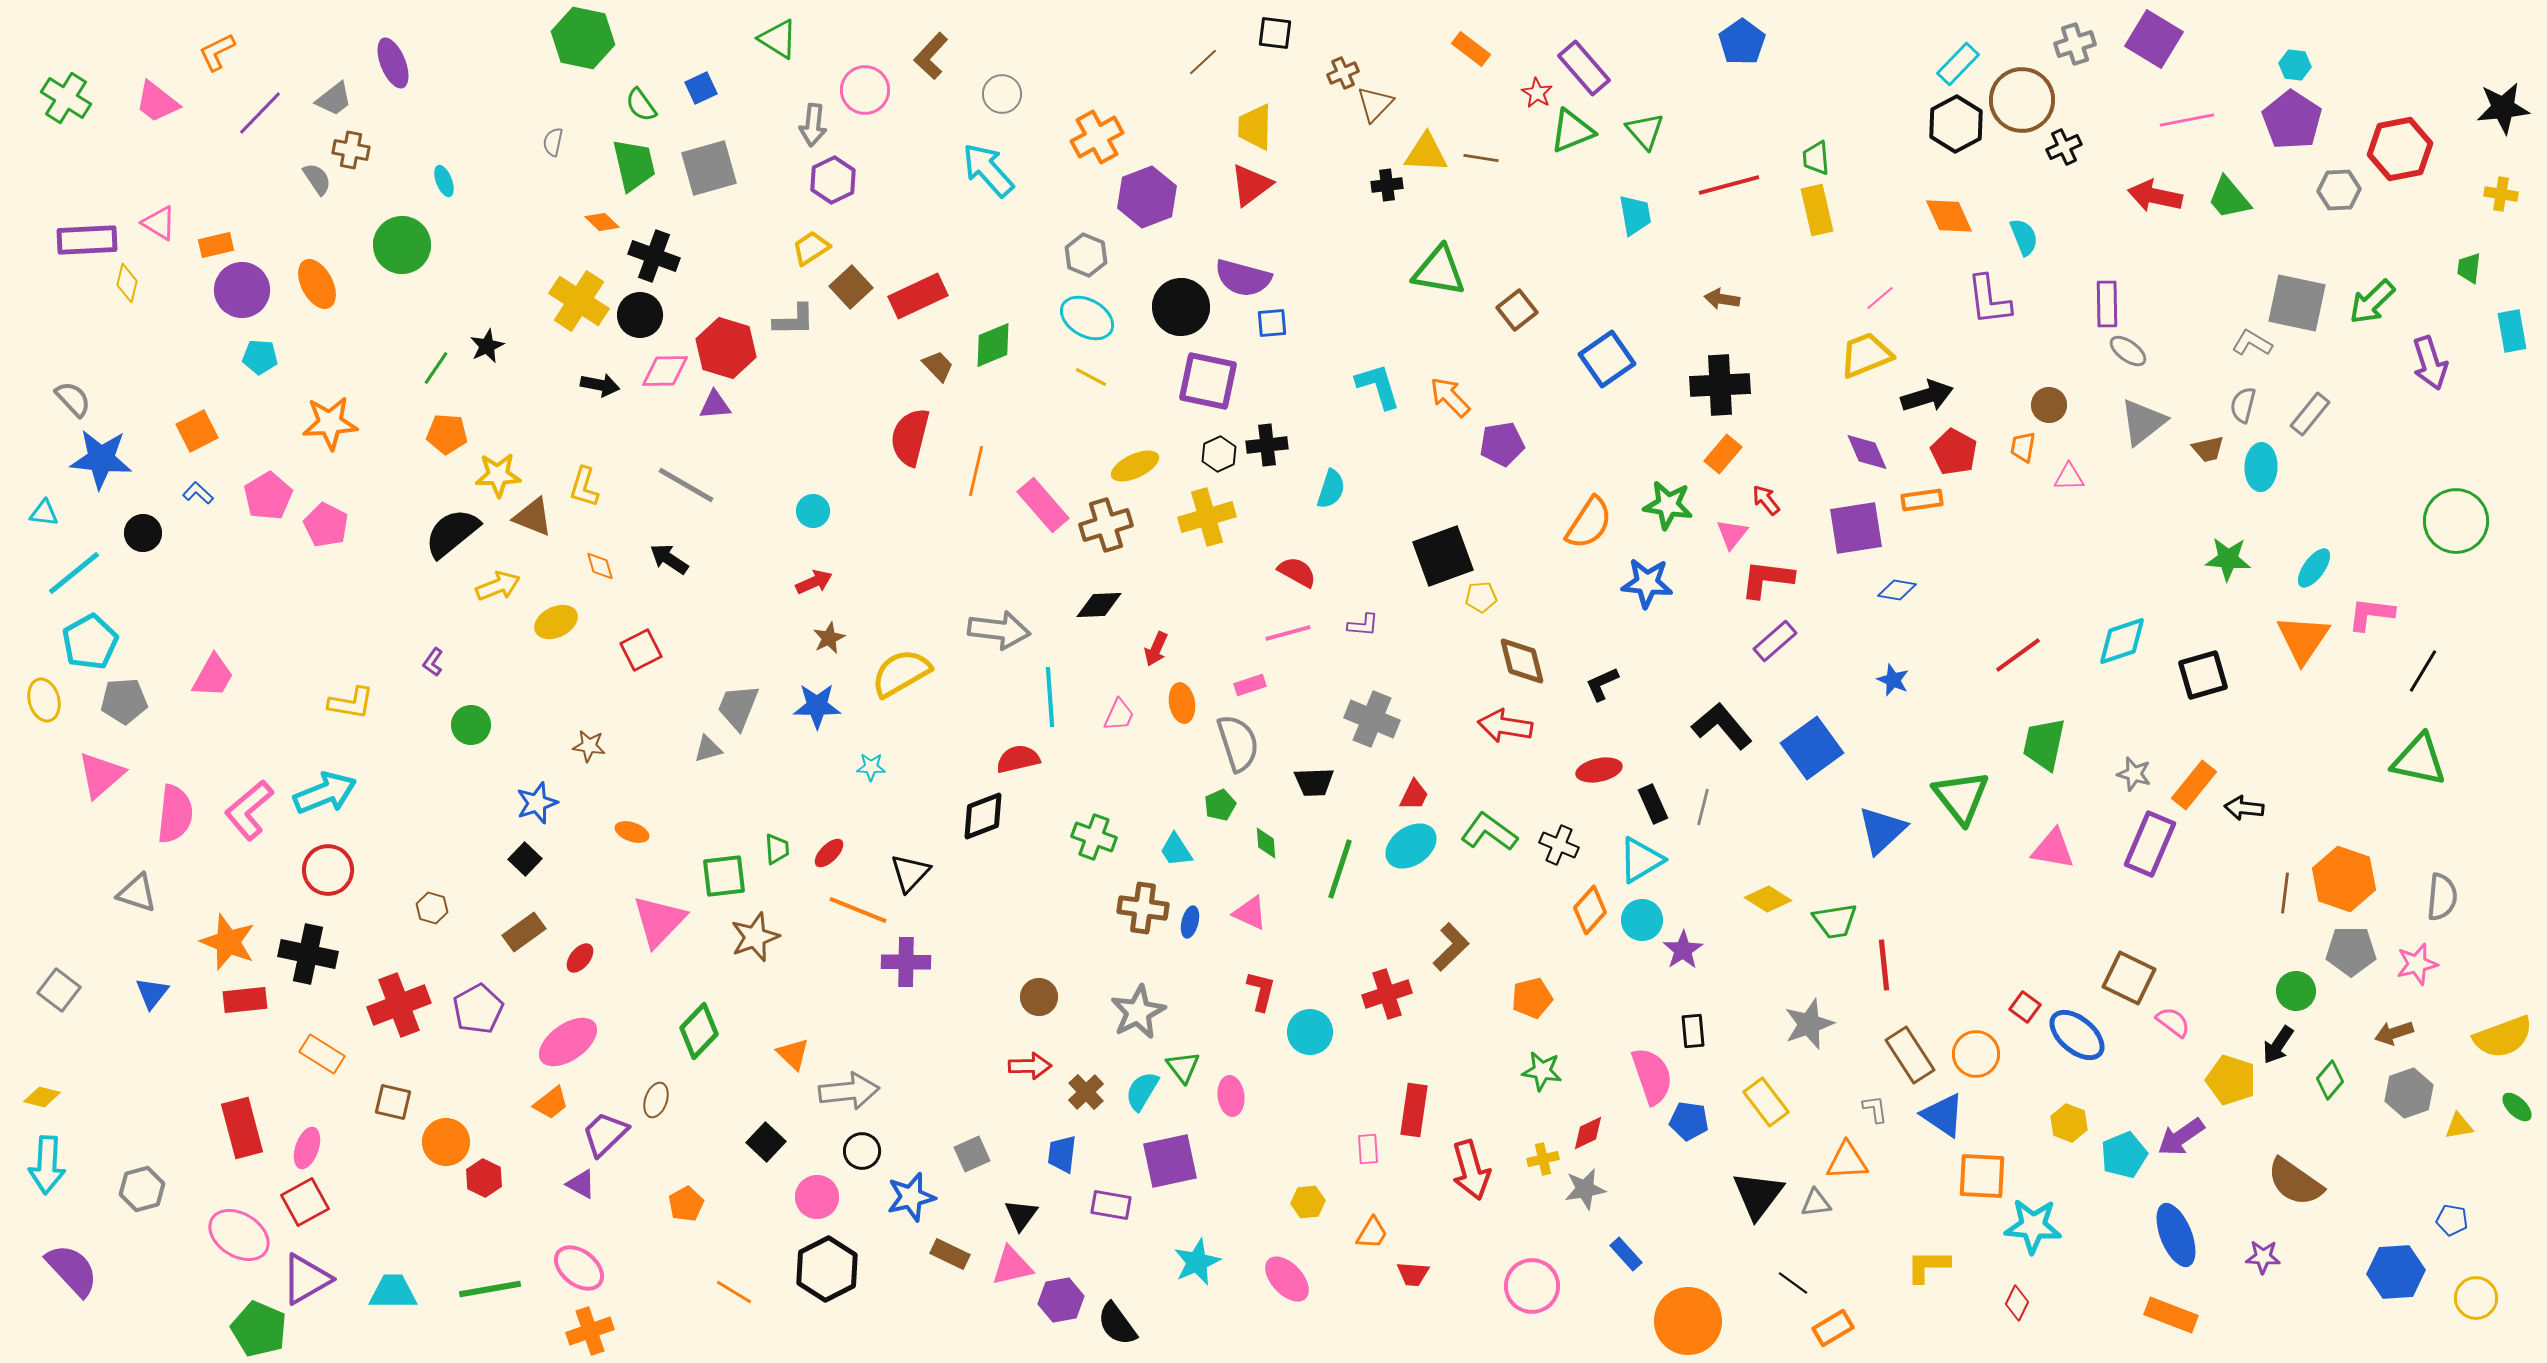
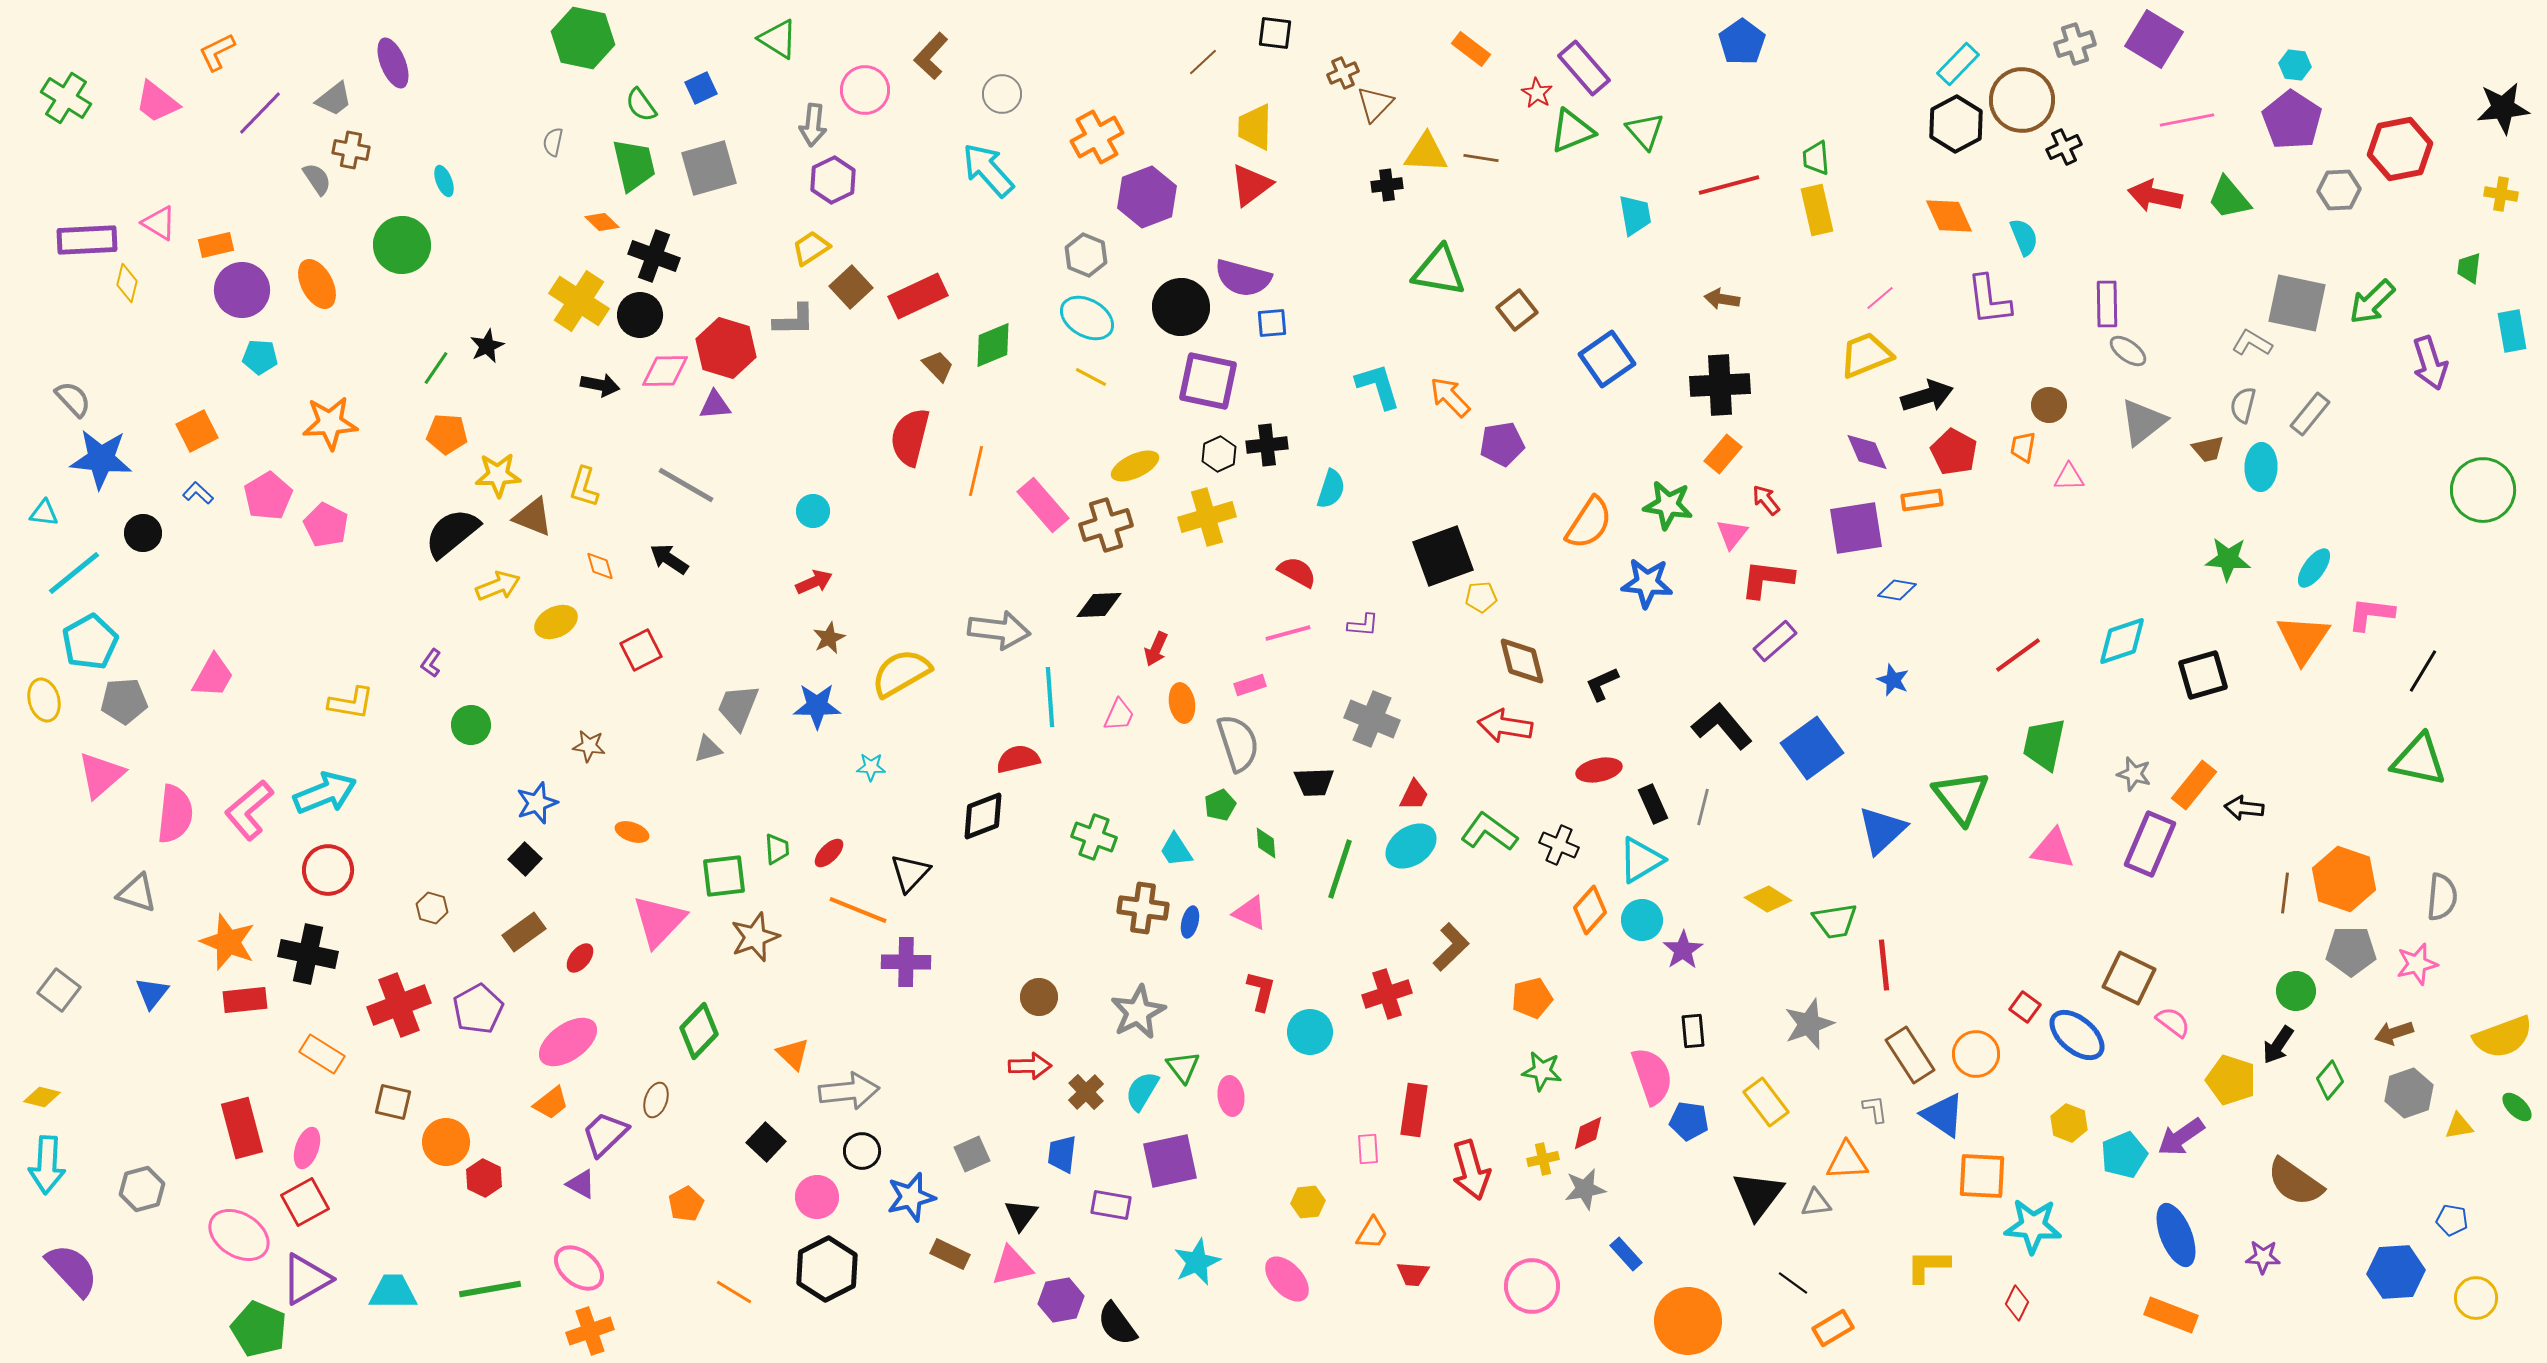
green circle at (2456, 521): moved 27 px right, 31 px up
purple L-shape at (433, 662): moved 2 px left, 1 px down
